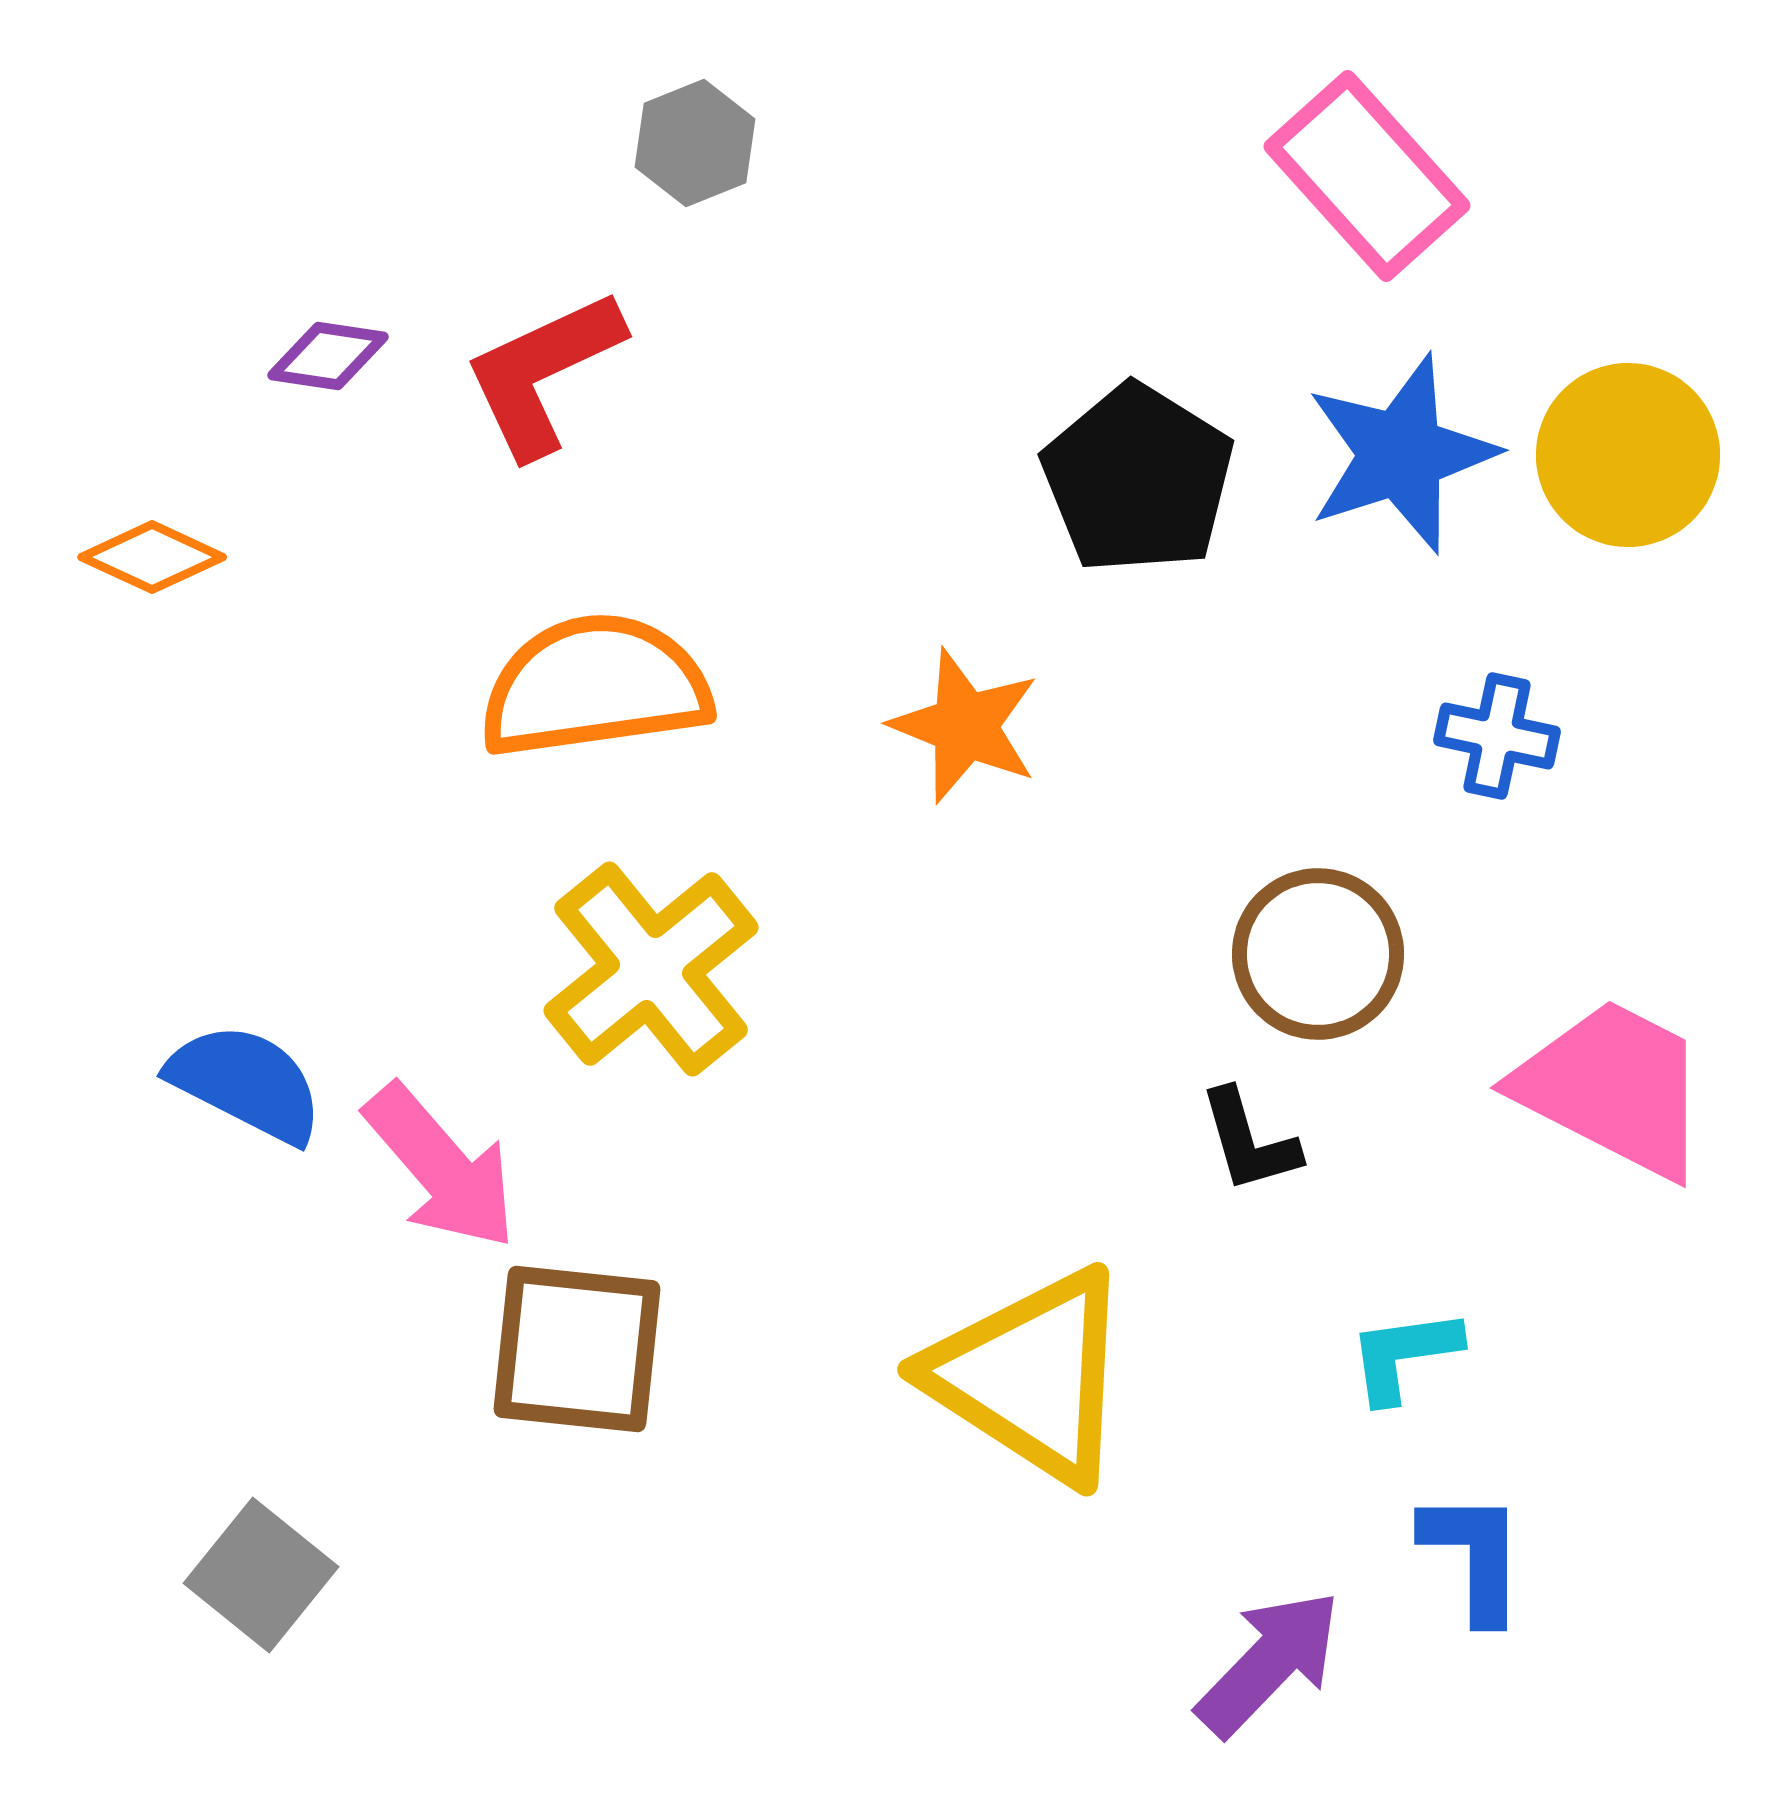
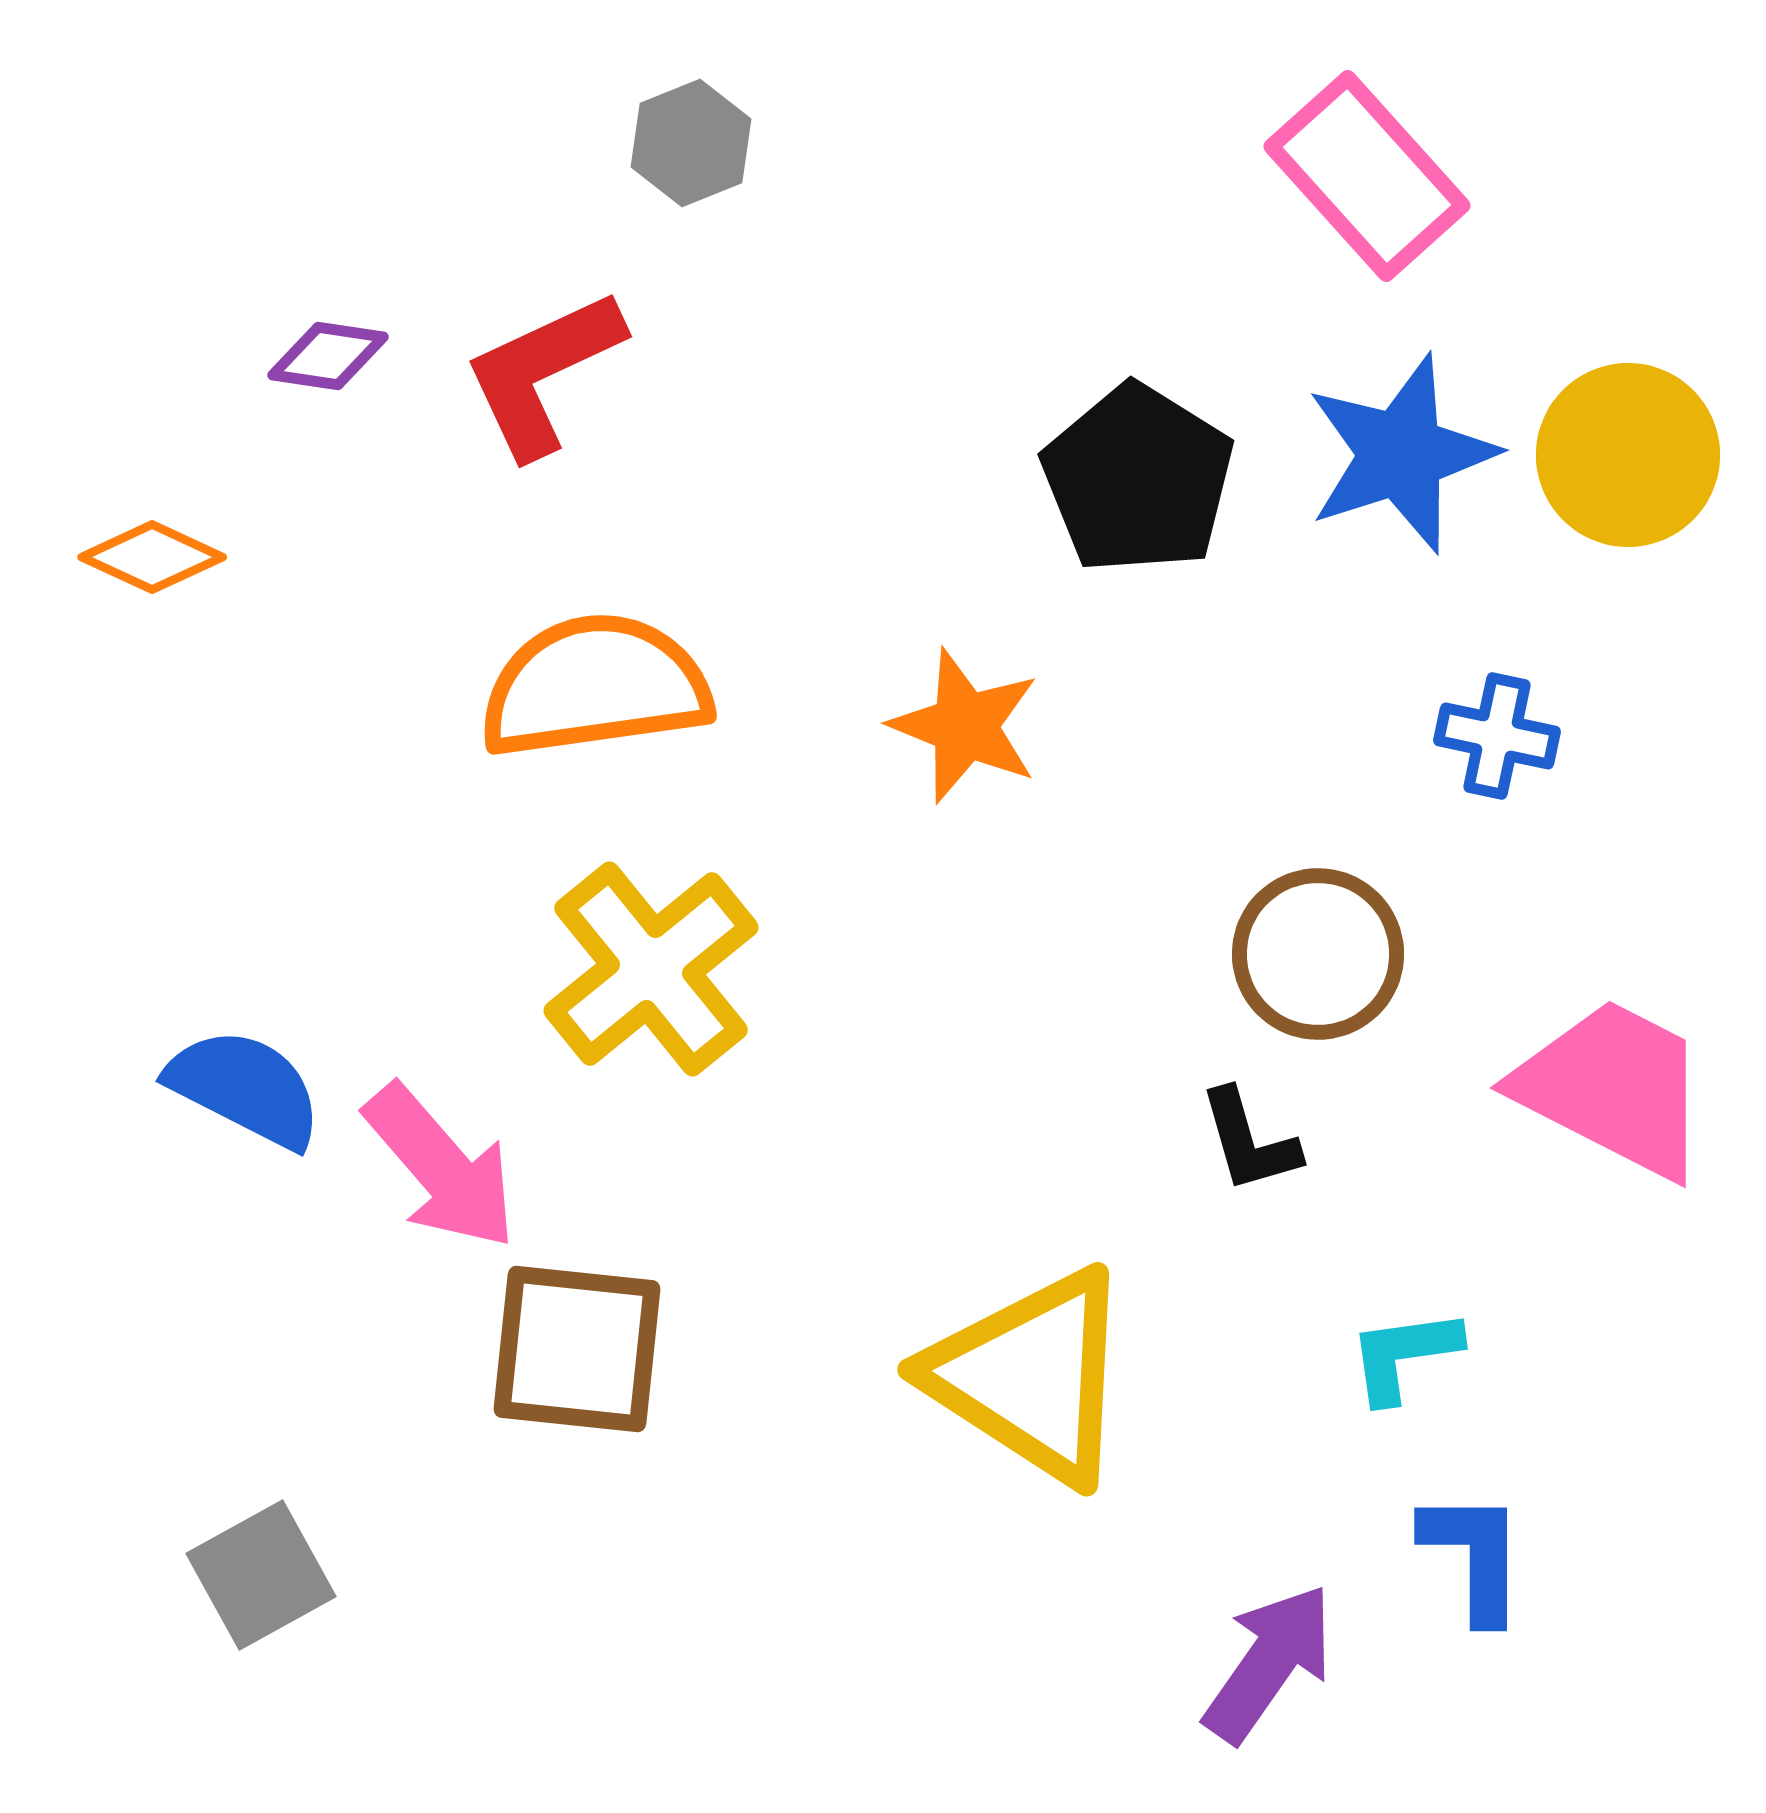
gray hexagon: moved 4 px left
blue semicircle: moved 1 px left, 5 px down
gray square: rotated 22 degrees clockwise
purple arrow: rotated 9 degrees counterclockwise
